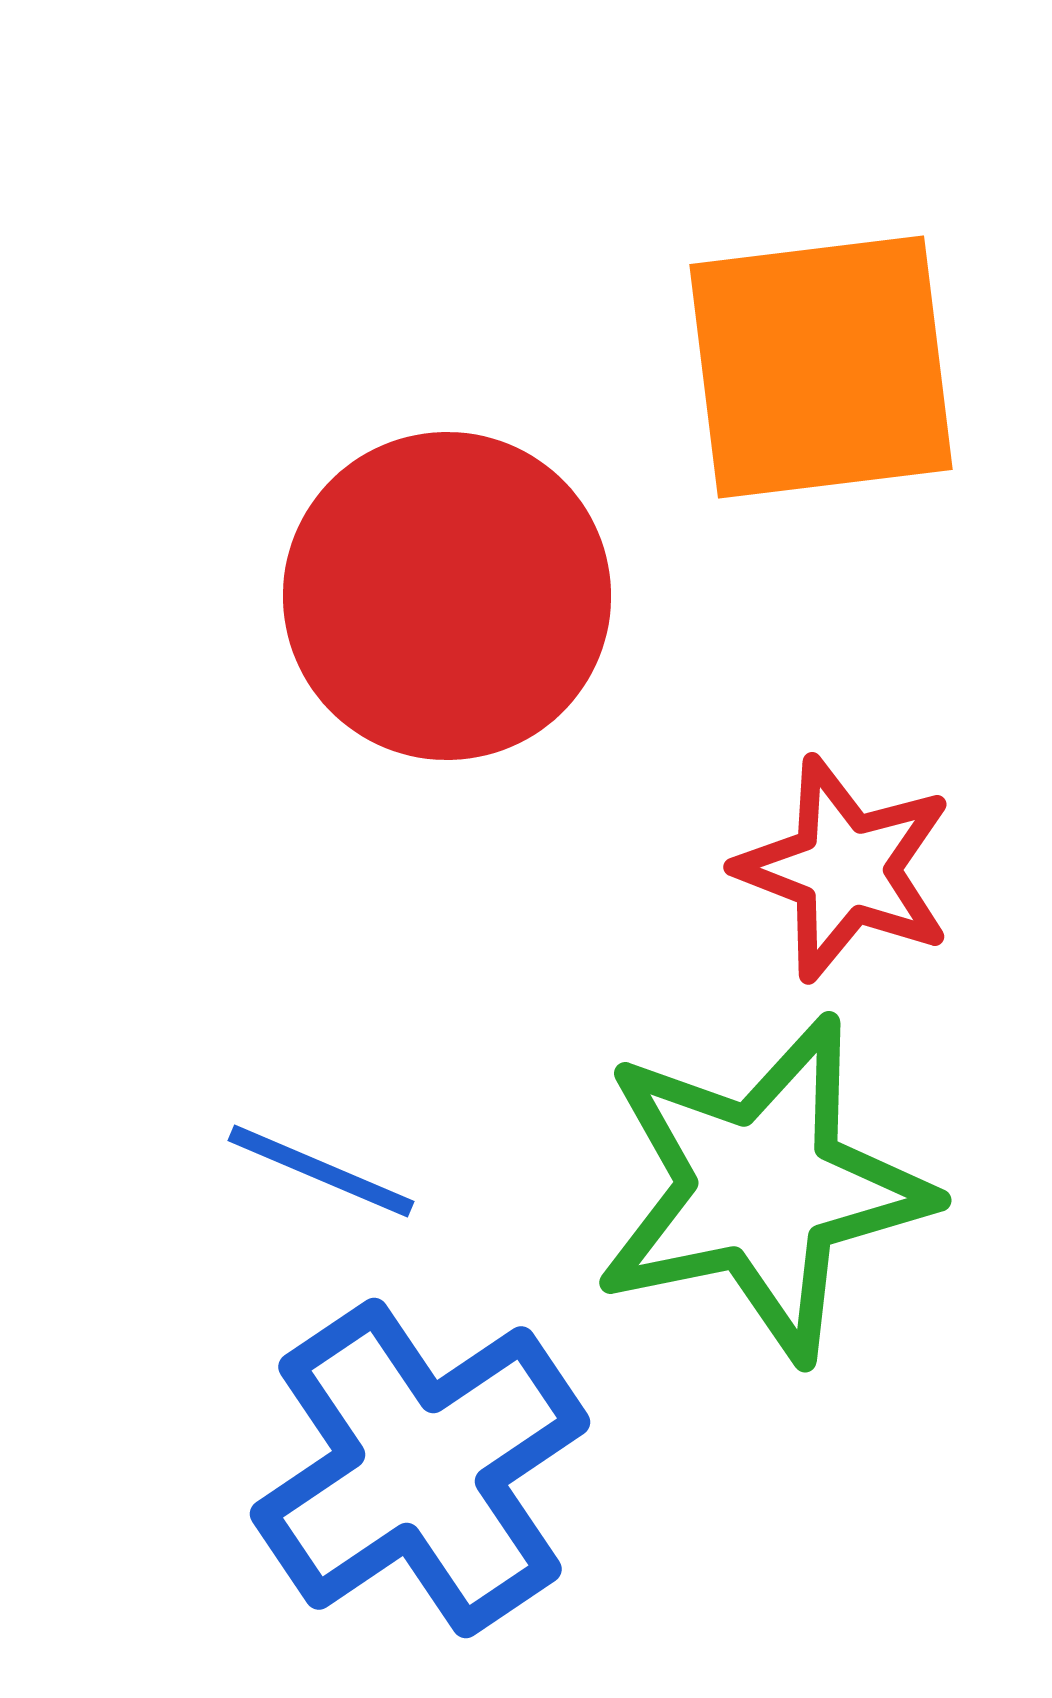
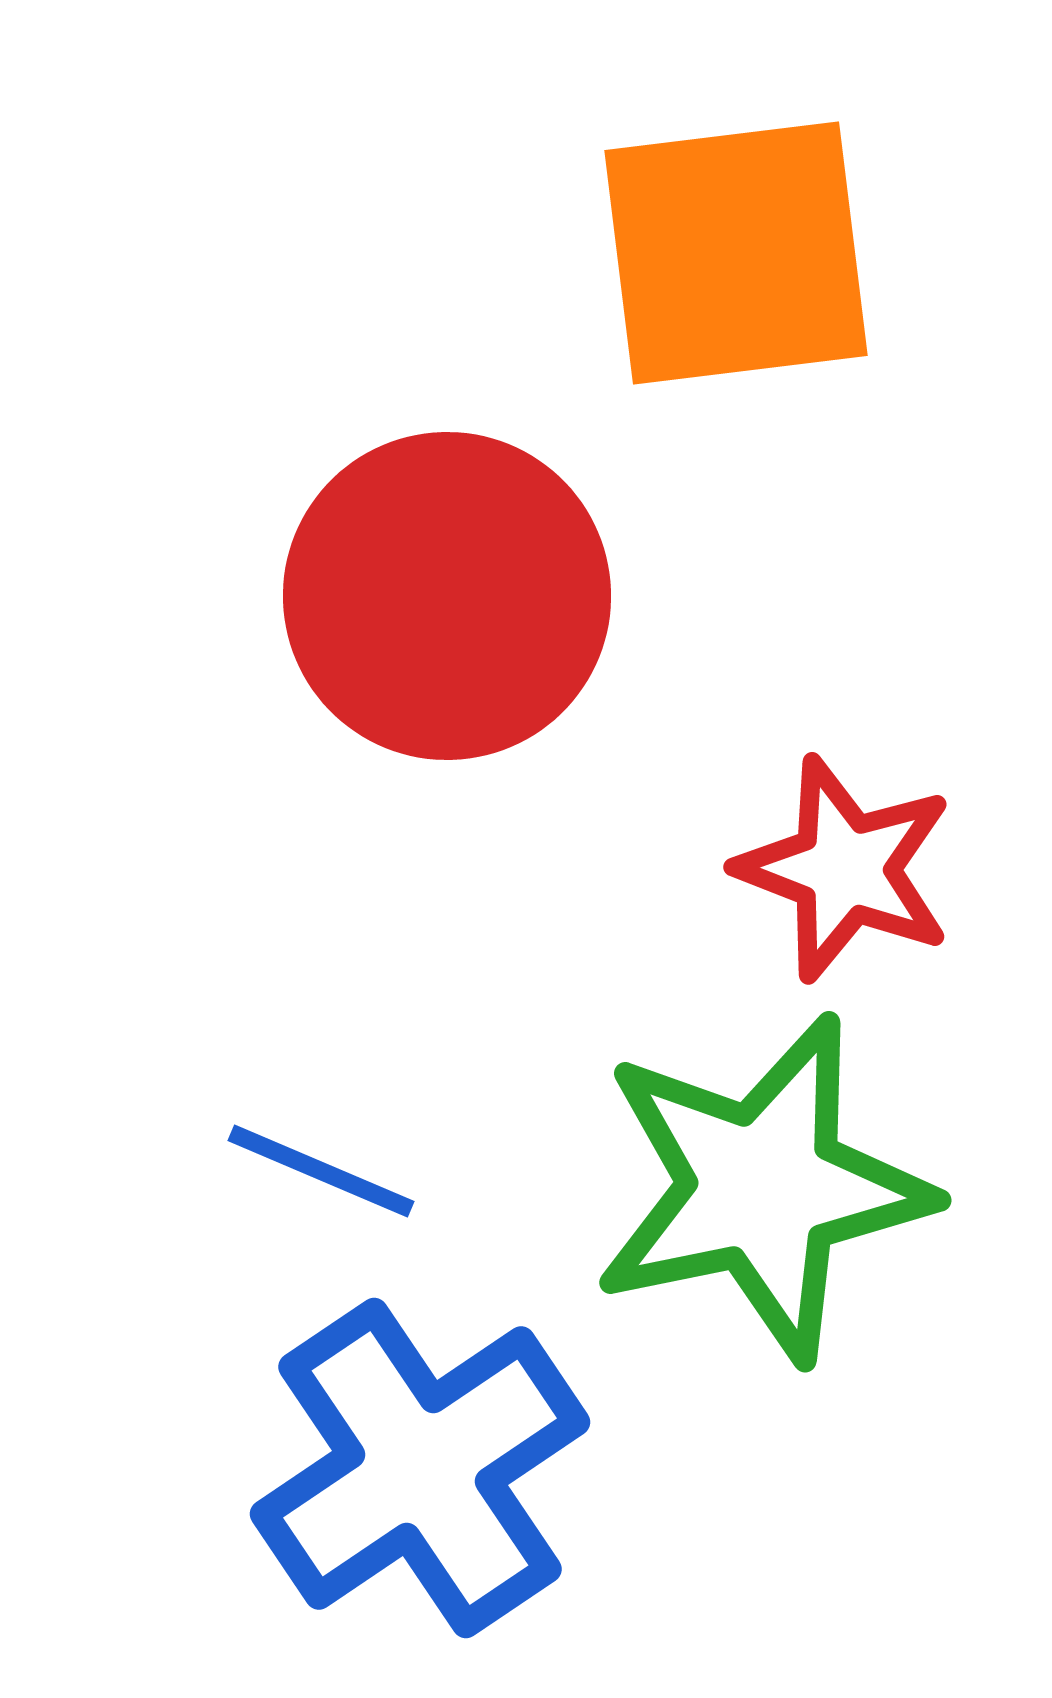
orange square: moved 85 px left, 114 px up
